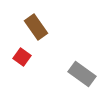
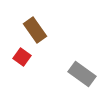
brown rectangle: moved 1 px left, 3 px down
